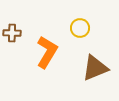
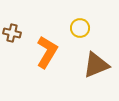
brown cross: rotated 12 degrees clockwise
brown triangle: moved 1 px right, 3 px up
